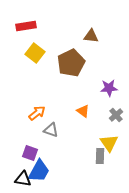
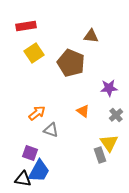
yellow square: moved 1 px left; rotated 18 degrees clockwise
brown pentagon: rotated 24 degrees counterclockwise
gray rectangle: moved 1 px up; rotated 21 degrees counterclockwise
